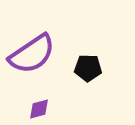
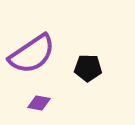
purple diamond: moved 6 px up; rotated 25 degrees clockwise
